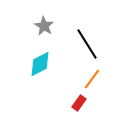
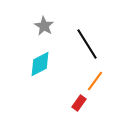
orange line: moved 3 px right, 2 px down
